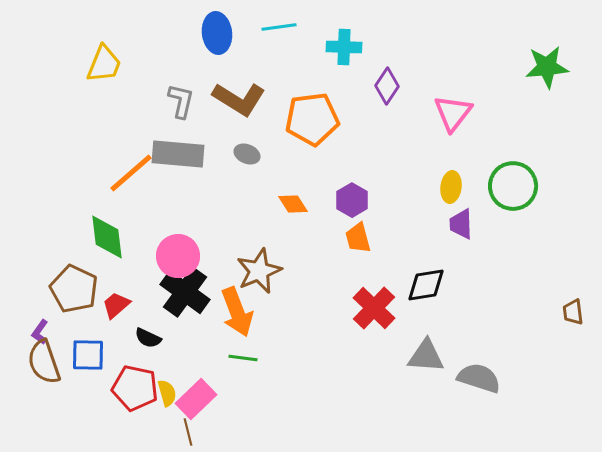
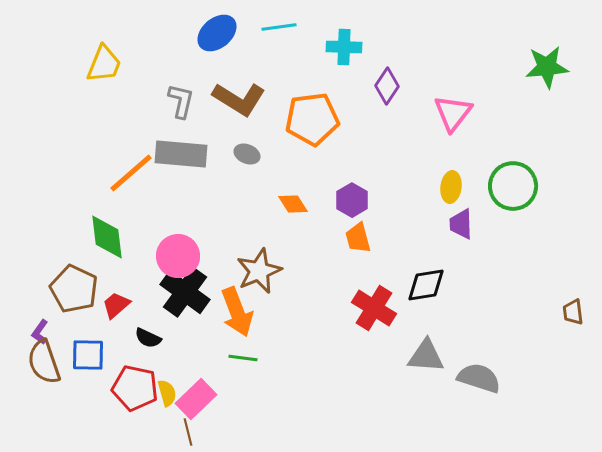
blue ellipse: rotated 57 degrees clockwise
gray rectangle: moved 3 px right
red cross: rotated 12 degrees counterclockwise
